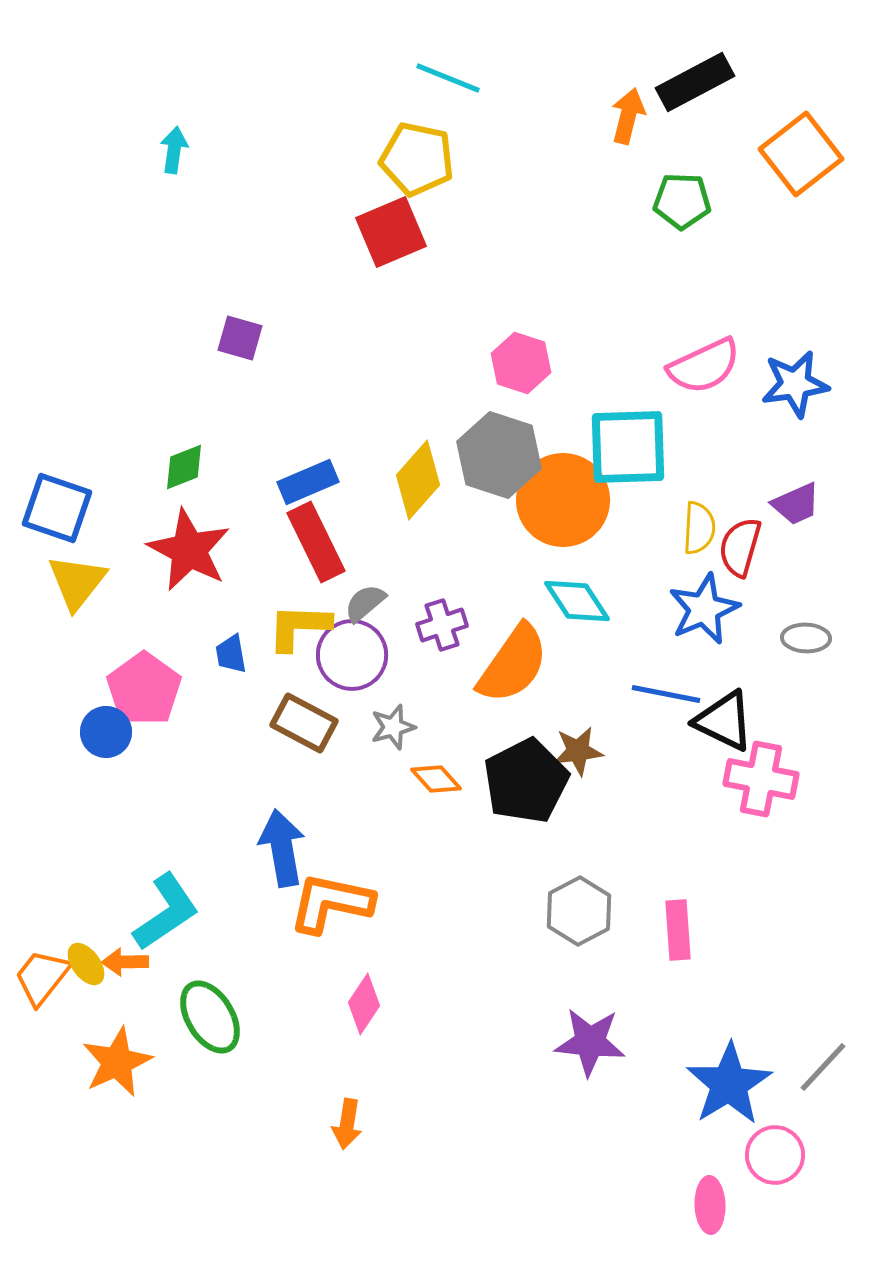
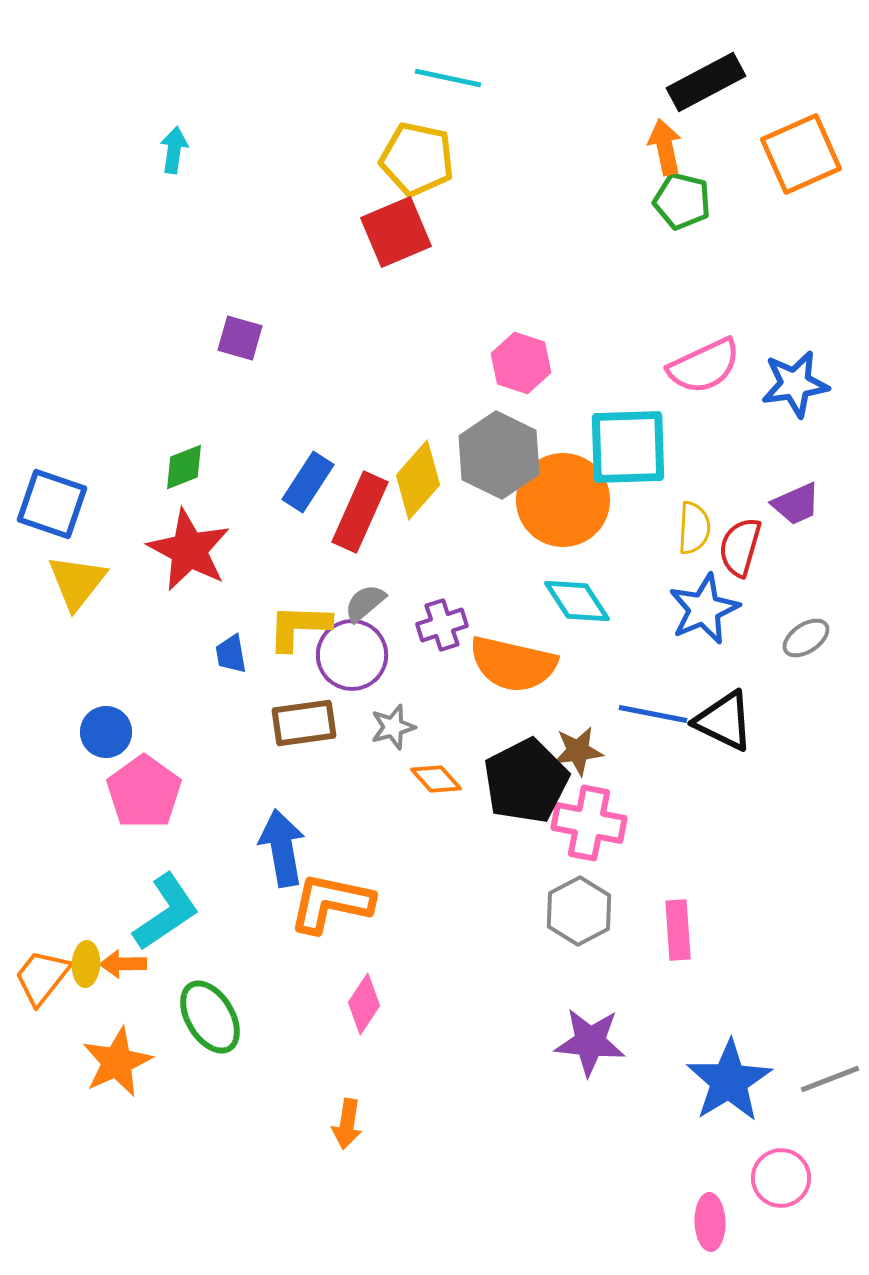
cyan line at (448, 78): rotated 10 degrees counterclockwise
black rectangle at (695, 82): moved 11 px right
orange arrow at (628, 116): moved 37 px right, 31 px down; rotated 26 degrees counterclockwise
orange square at (801, 154): rotated 14 degrees clockwise
green pentagon at (682, 201): rotated 12 degrees clockwise
red square at (391, 232): moved 5 px right
gray hexagon at (499, 455): rotated 8 degrees clockwise
blue rectangle at (308, 482): rotated 34 degrees counterclockwise
blue square at (57, 508): moved 5 px left, 4 px up
yellow semicircle at (699, 528): moved 5 px left
red rectangle at (316, 542): moved 44 px right, 30 px up; rotated 50 degrees clockwise
gray ellipse at (806, 638): rotated 36 degrees counterclockwise
orange semicircle at (513, 664): rotated 68 degrees clockwise
pink pentagon at (144, 689): moved 103 px down
blue line at (666, 694): moved 13 px left, 20 px down
brown rectangle at (304, 723): rotated 36 degrees counterclockwise
pink cross at (761, 779): moved 172 px left, 44 px down
orange arrow at (125, 962): moved 2 px left, 2 px down
yellow ellipse at (86, 964): rotated 39 degrees clockwise
gray line at (823, 1067): moved 7 px right, 12 px down; rotated 26 degrees clockwise
blue star at (729, 1084): moved 3 px up
pink circle at (775, 1155): moved 6 px right, 23 px down
pink ellipse at (710, 1205): moved 17 px down
